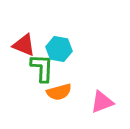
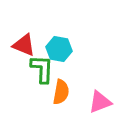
green L-shape: moved 1 px down
orange semicircle: moved 2 px right; rotated 65 degrees counterclockwise
pink triangle: moved 2 px left
